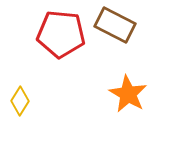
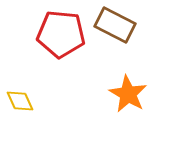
yellow diamond: rotated 56 degrees counterclockwise
